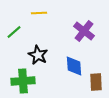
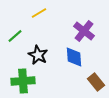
yellow line: rotated 28 degrees counterclockwise
green line: moved 1 px right, 4 px down
blue diamond: moved 9 px up
brown rectangle: rotated 36 degrees counterclockwise
